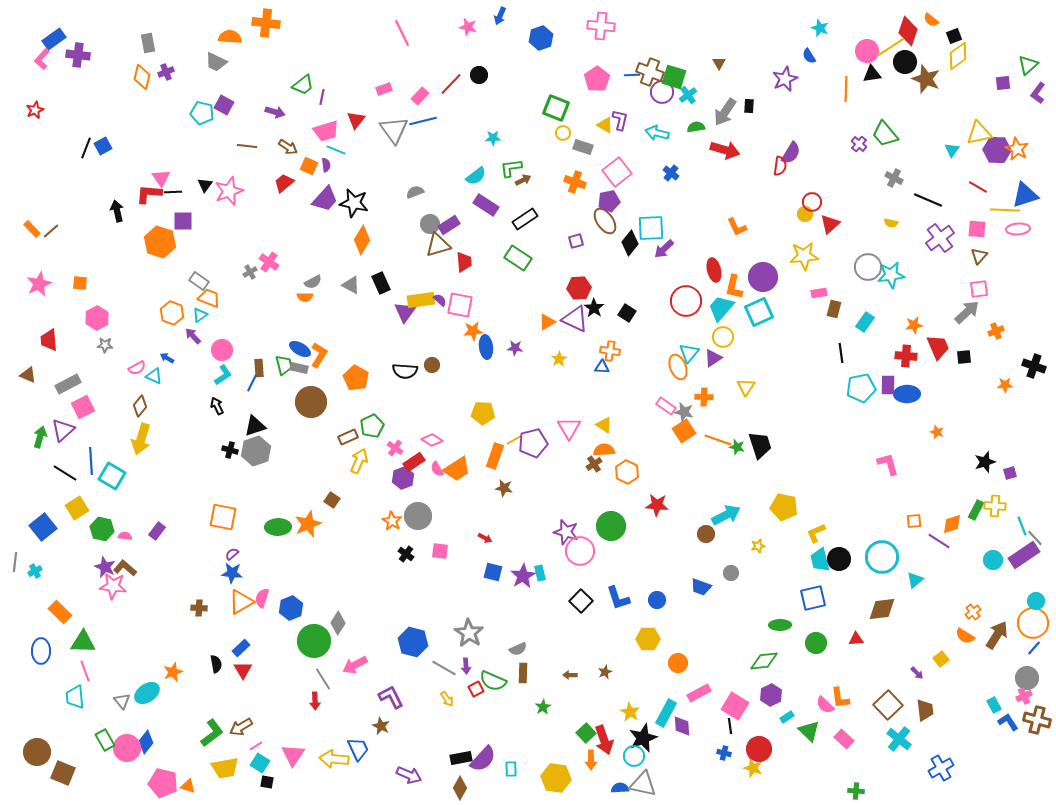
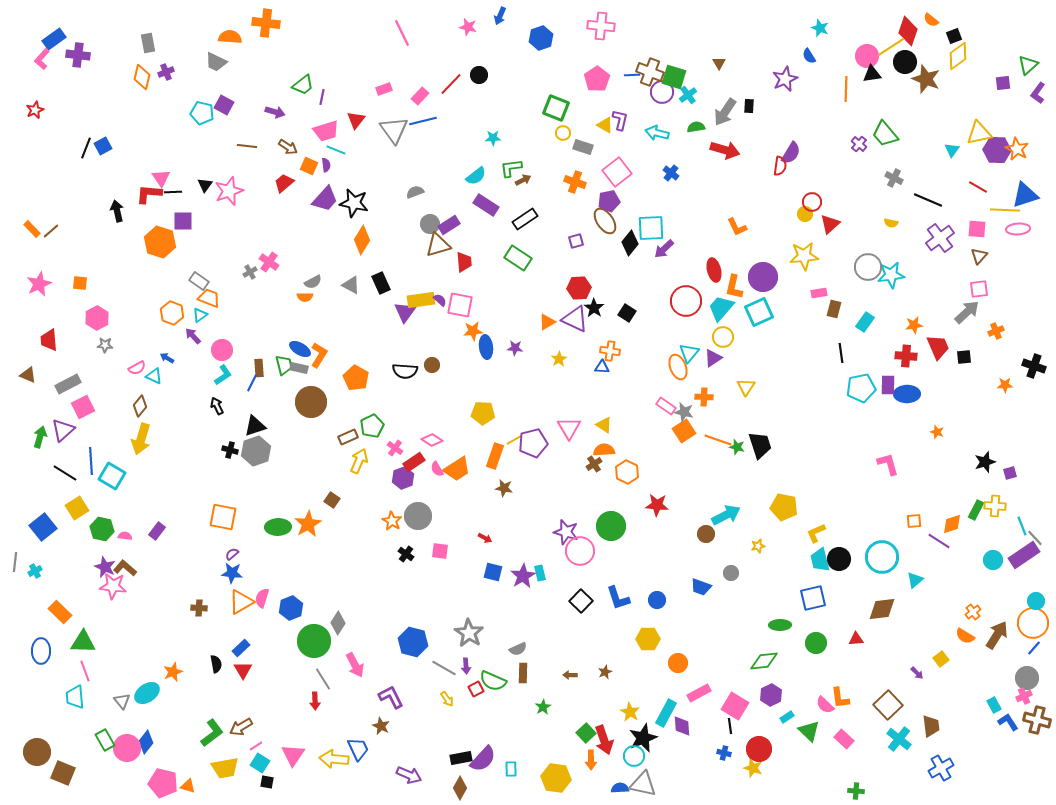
pink circle at (867, 51): moved 5 px down
orange star at (308, 524): rotated 8 degrees counterclockwise
pink arrow at (355, 665): rotated 90 degrees counterclockwise
brown trapezoid at (925, 710): moved 6 px right, 16 px down
